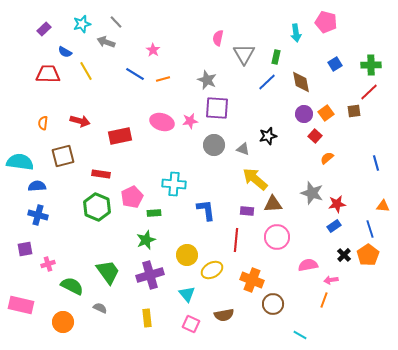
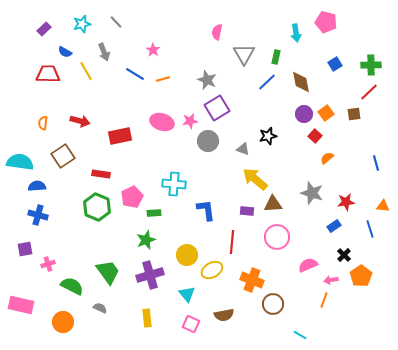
pink semicircle at (218, 38): moved 1 px left, 6 px up
gray arrow at (106, 42): moved 2 px left, 10 px down; rotated 132 degrees counterclockwise
purple square at (217, 108): rotated 35 degrees counterclockwise
brown square at (354, 111): moved 3 px down
gray circle at (214, 145): moved 6 px left, 4 px up
brown square at (63, 156): rotated 20 degrees counterclockwise
red star at (337, 204): moved 9 px right, 2 px up
red line at (236, 240): moved 4 px left, 2 px down
orange pentagon at (368, 255): moved 7 px left, 21 px down
pink semicircle at (308, 265): rotated 12 degrees counterclockwise
